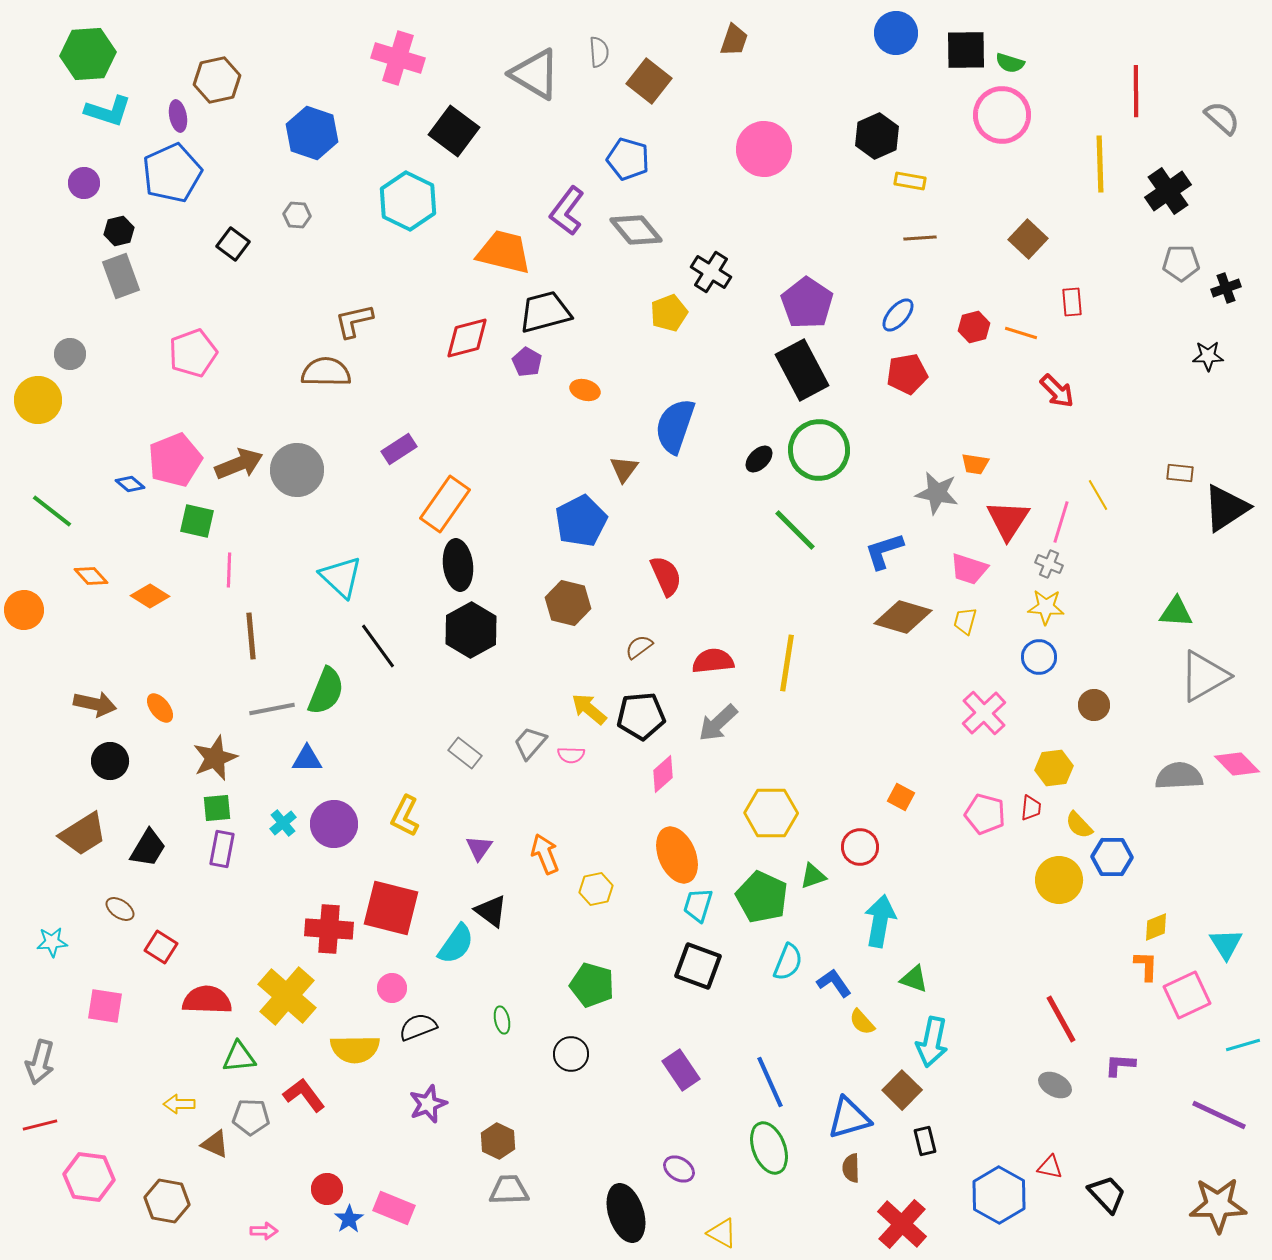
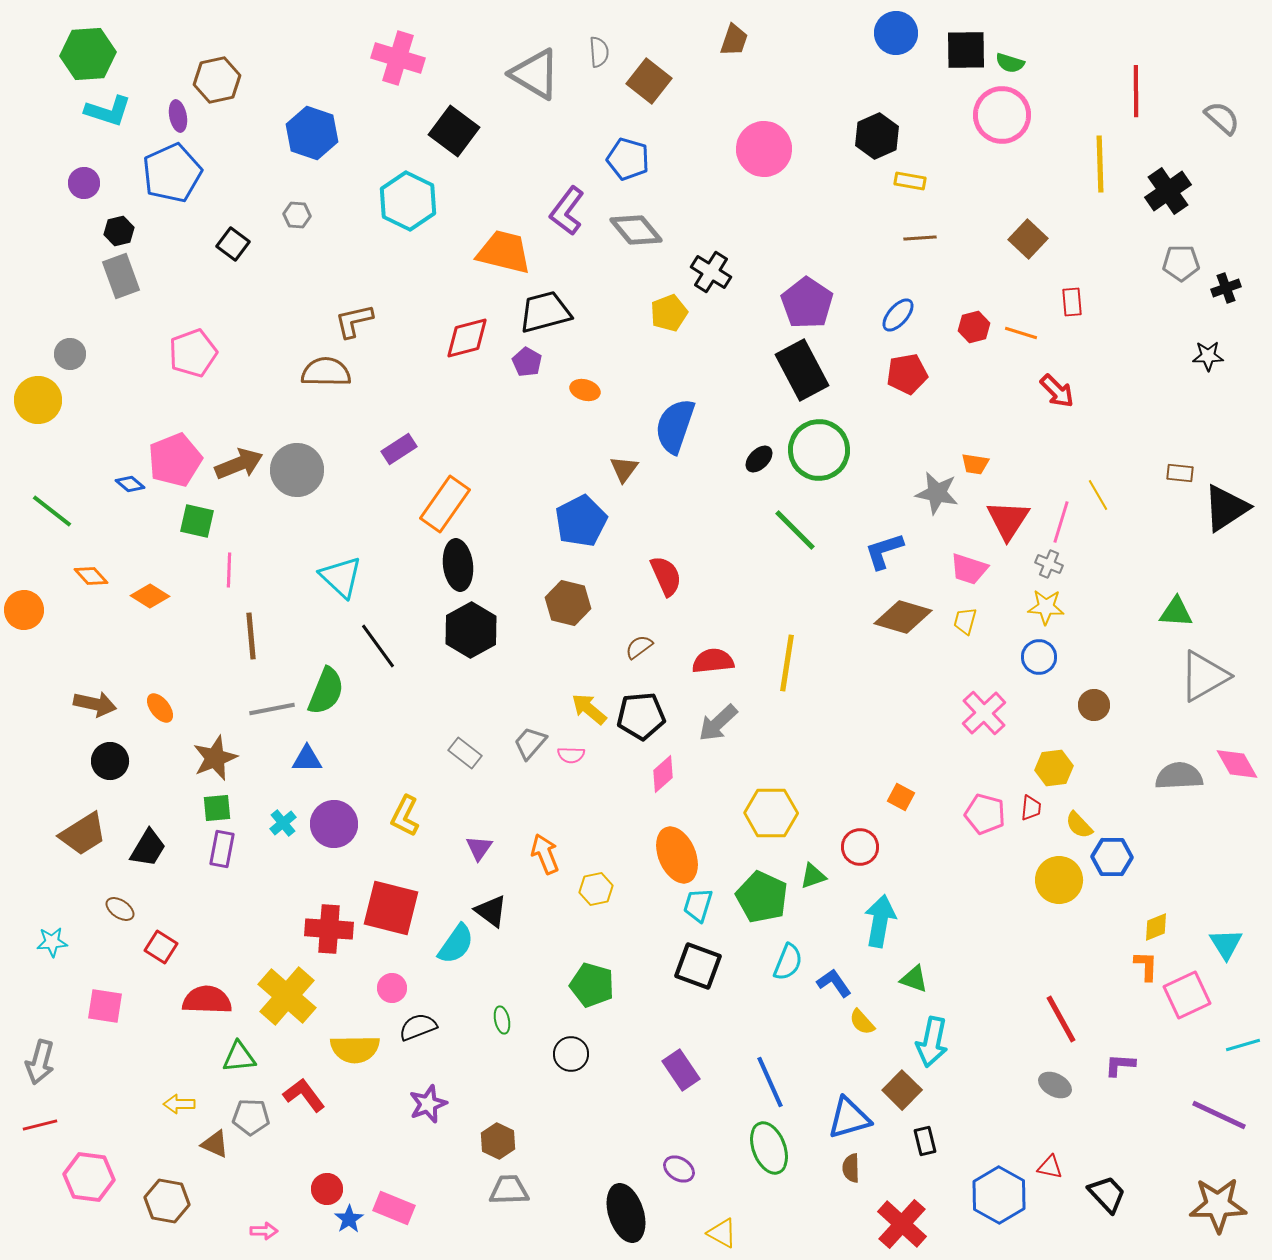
pink diamond at (1237, 764): rotated 15 degrees clockwise
